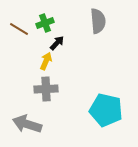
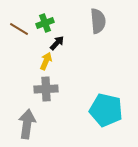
gray arrow: rotated 80 degrees clockwise
